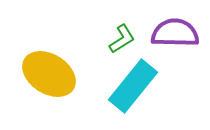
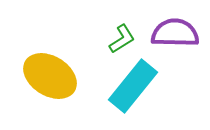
yellow ellipse: moved 1 px right, 2 px down
